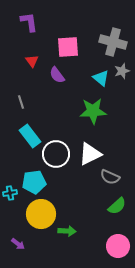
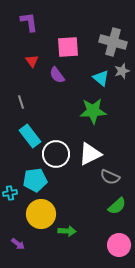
cyan pentagon: moved 1 px right, 2 px up
pink circle: moved 1 px right, 1 px up
